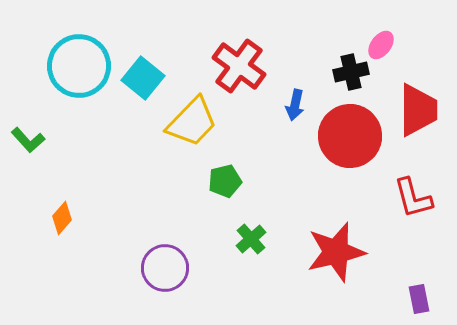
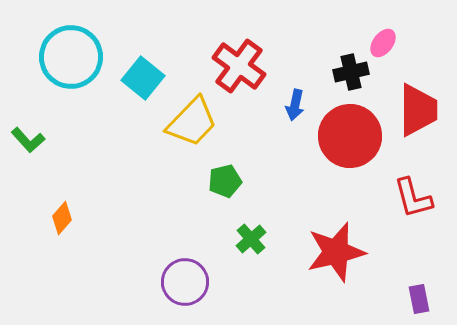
pink ellipse: moved 2 px right, 2 px up
cyan circle: moved 8 px left, 9 px up
purple circle: moved 20 px right, 14 px down
